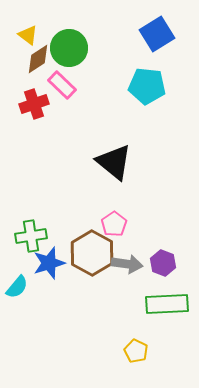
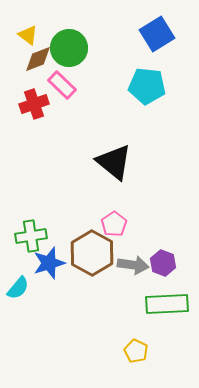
brown diamond: rotated 12 degrees clockwise
gray arrow: moved 6 px right, 1 px down
cyan semicircle: moved 1 px right, 1 px down
